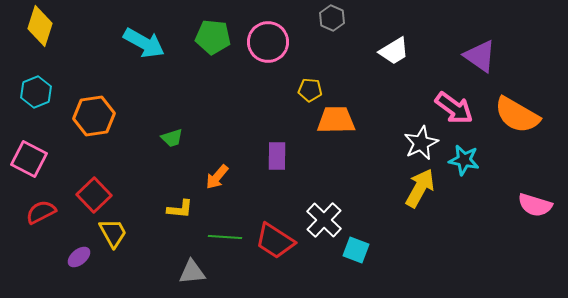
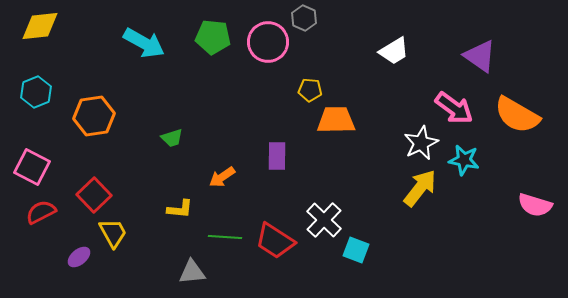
gray hexagon: moved 28 px left
yellow diamond: rotated 66 degrees clockwise
pink square: moved 3 px right, 8 px down
orange arrow: moved 5 px right; rotated 16 degrees clockwise
yellow arrow: rotated 9 degrees clockwise
